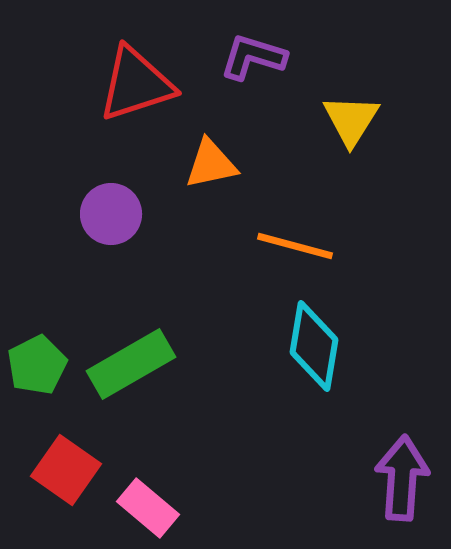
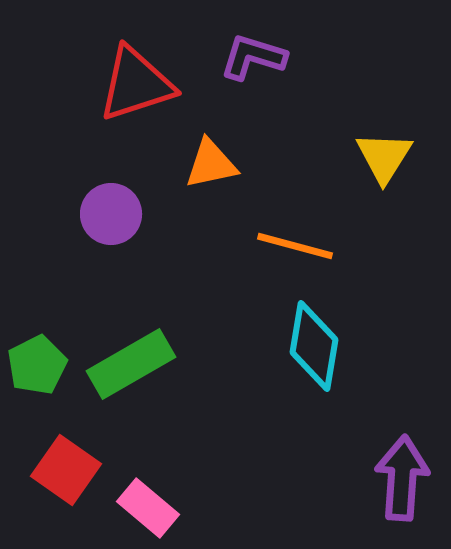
yellow triangle: moved 33 px right, 37 px down
